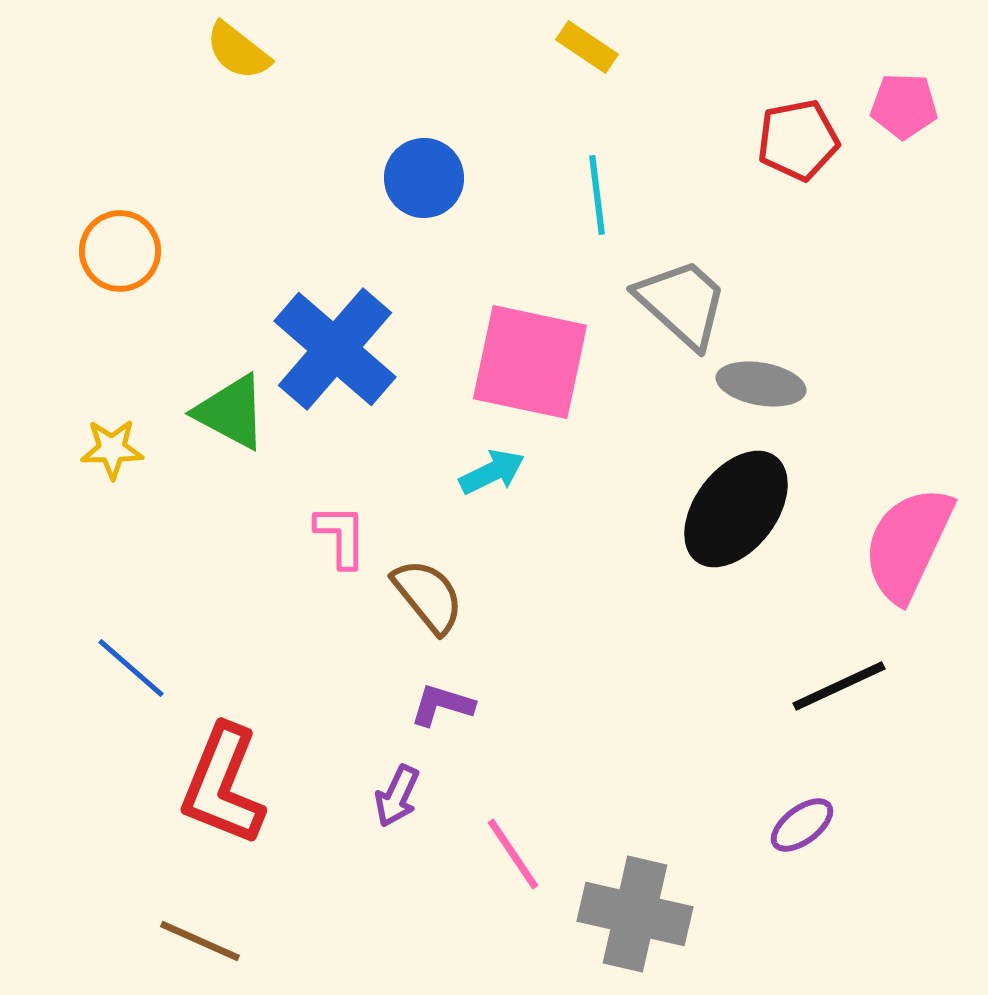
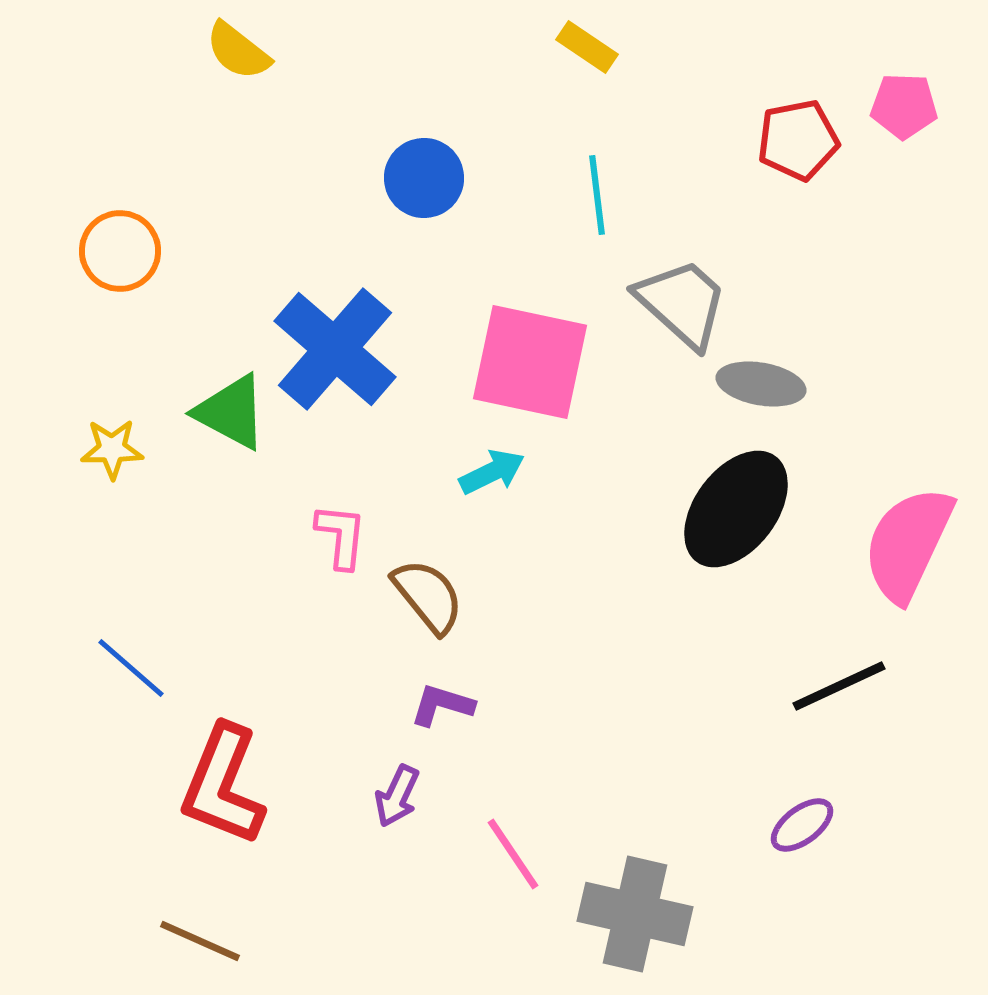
pink L-shape: rotated 6 degrees clockwise
